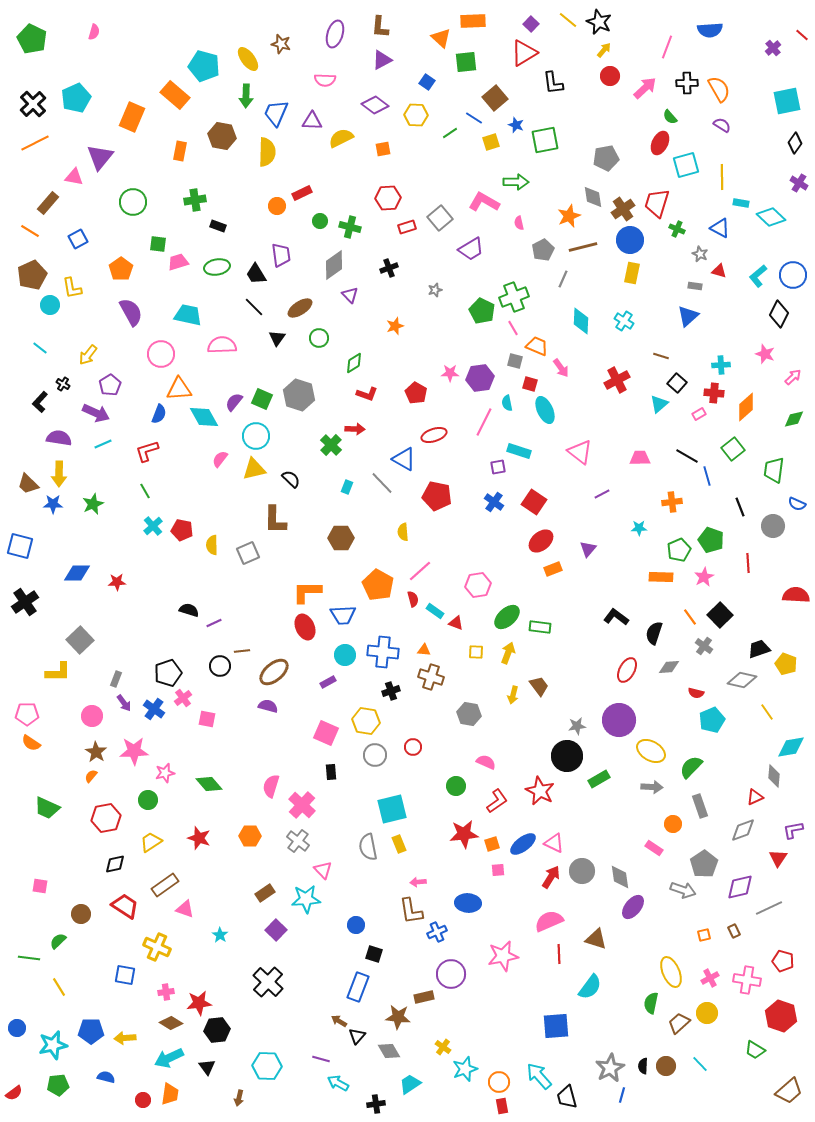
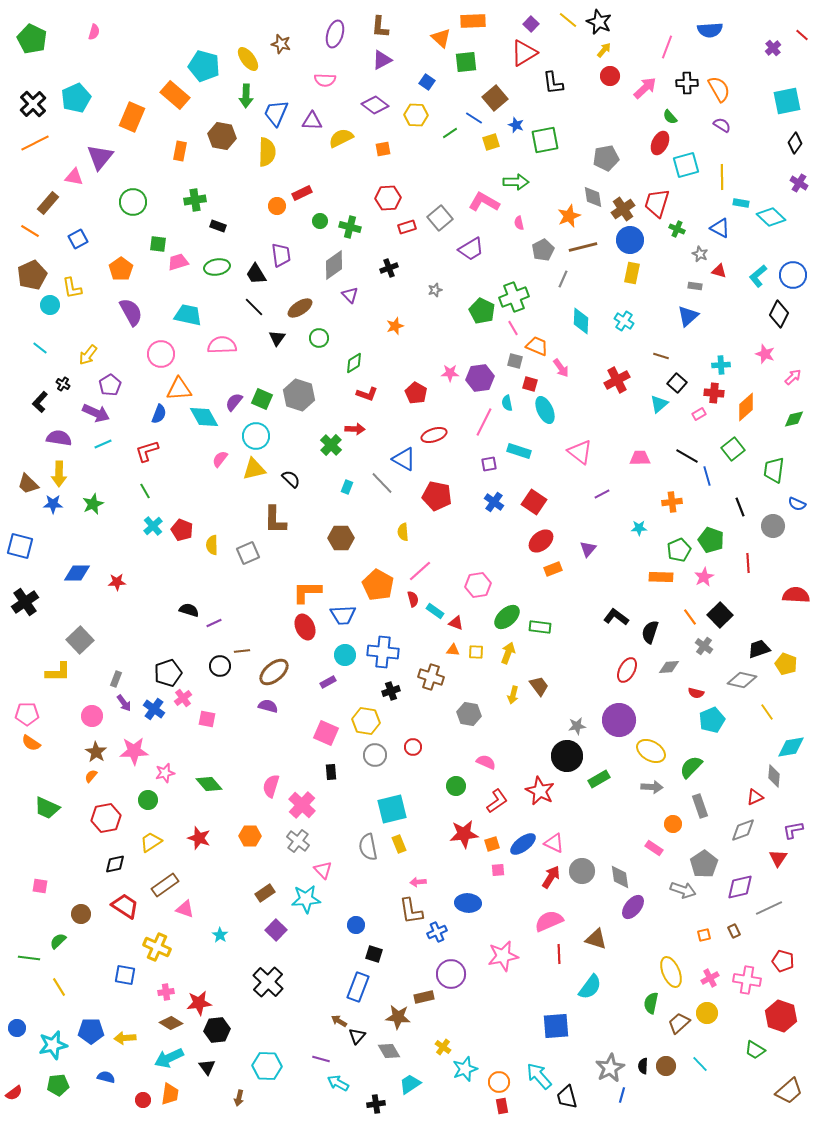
purple square at (498, 467): moved 9 px left, 3 px up
red pentagon at (182, 530): rotated 10 degrees clockwise
black semicircle at (654, 633): moved 4 px left, 1 px up
orange triangle at (424, 650): moved 29 px right
